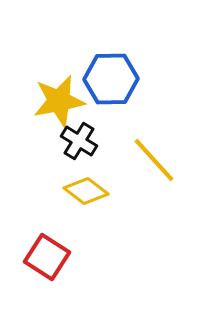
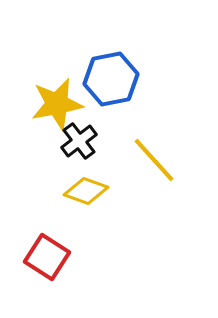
blue hexagon: rotated 10 degrees counterclockwise
yellow star: moved 2 px left, 3 px down
black cross: rotated 21 degrees clockwise
yellow diamond: rotated 18 degrees counterclockwise
